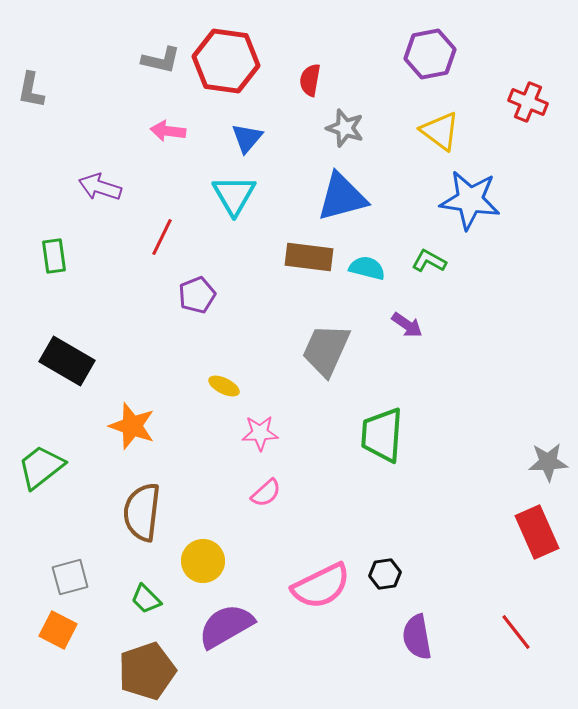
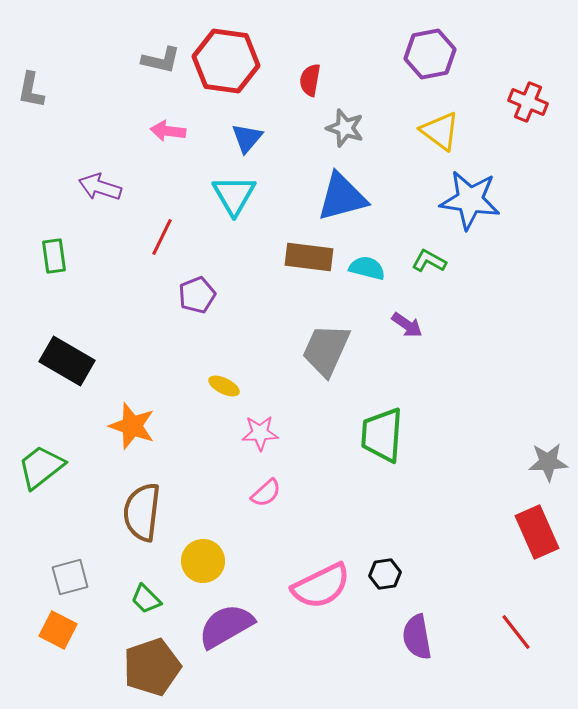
brown pentagon at (147, 671): moved 5 px right, 4 px up
